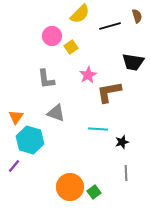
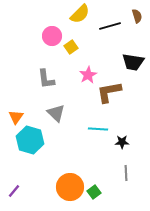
gray triangle: rotated 24 degrees clockwise
black star: rotated 16 degrees clockwise
purple line: moved 25 px down
